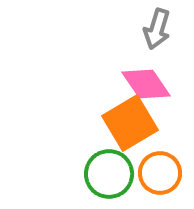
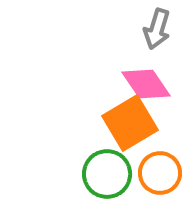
green circle: moved 2 px left
